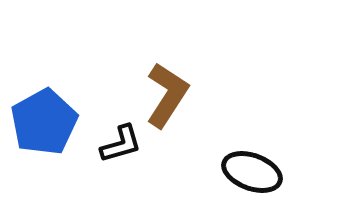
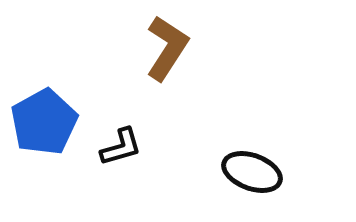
brown L-shape: moved 47 px up
black L-shape: moved 3 px down
